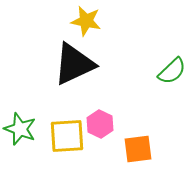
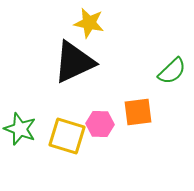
yellow star: moved 3 px right, 2 px down
black triangle: moved 2 px up
pink hexagon: rotated 24 degrees counterclockwise
yellow square: rotated 21 degrees clockwise
orange square: moved 37 px up
